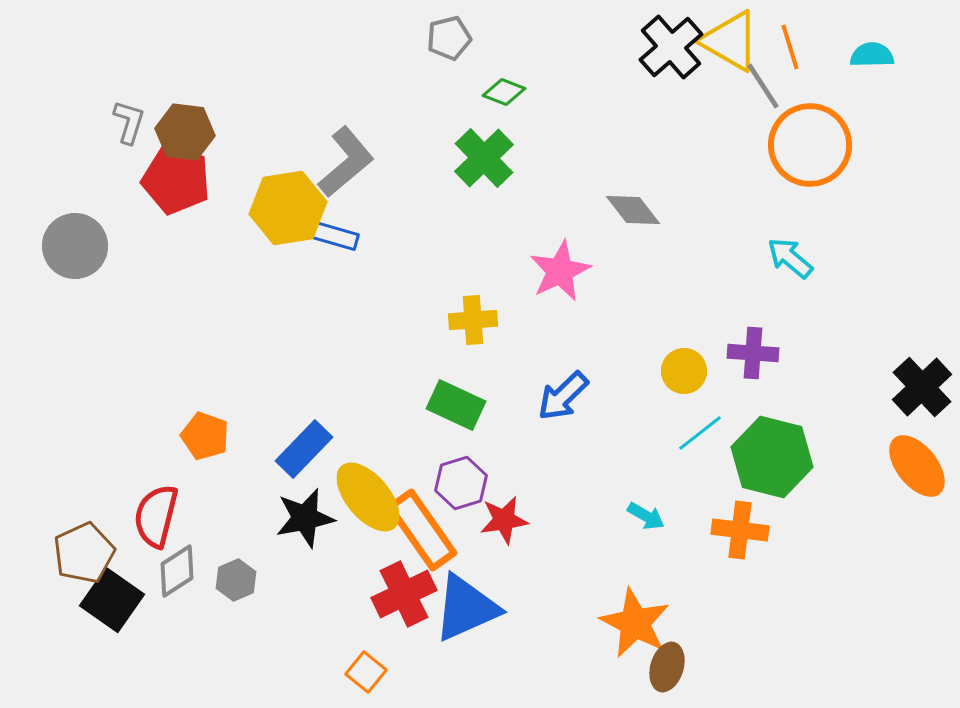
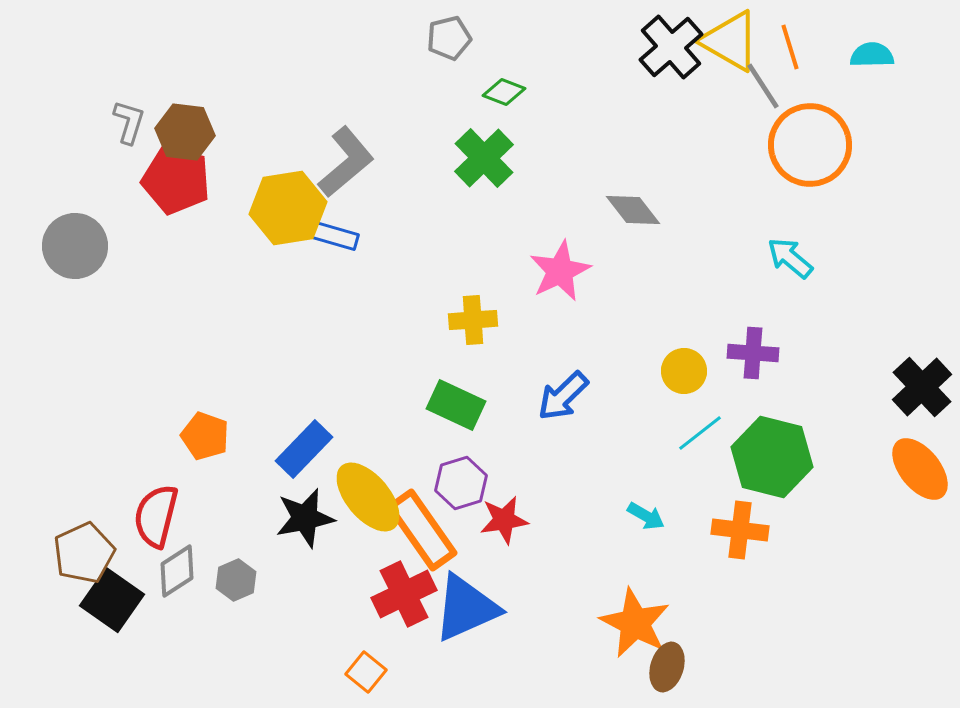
orange ellipse at (917, 466): moved 3 px right, 3 px down
